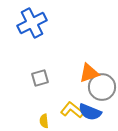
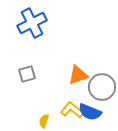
orange triangle: moved 11 px left, 2 px down
gray square: moved 13 px left, 4 px up
yellow semicircle: rotated 24 degrees clockwise
